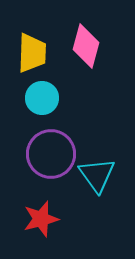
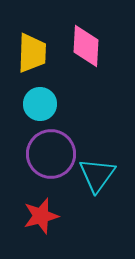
pink diamond: rotated 12 degrees counterclockwise
cyan circle: moved 2 px left, 6 px down
cyan triangle: rotated 12 degrees clockwise
red star: moved 3 px up
